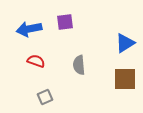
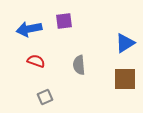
purple square: moved 1 px left, 1 px up
